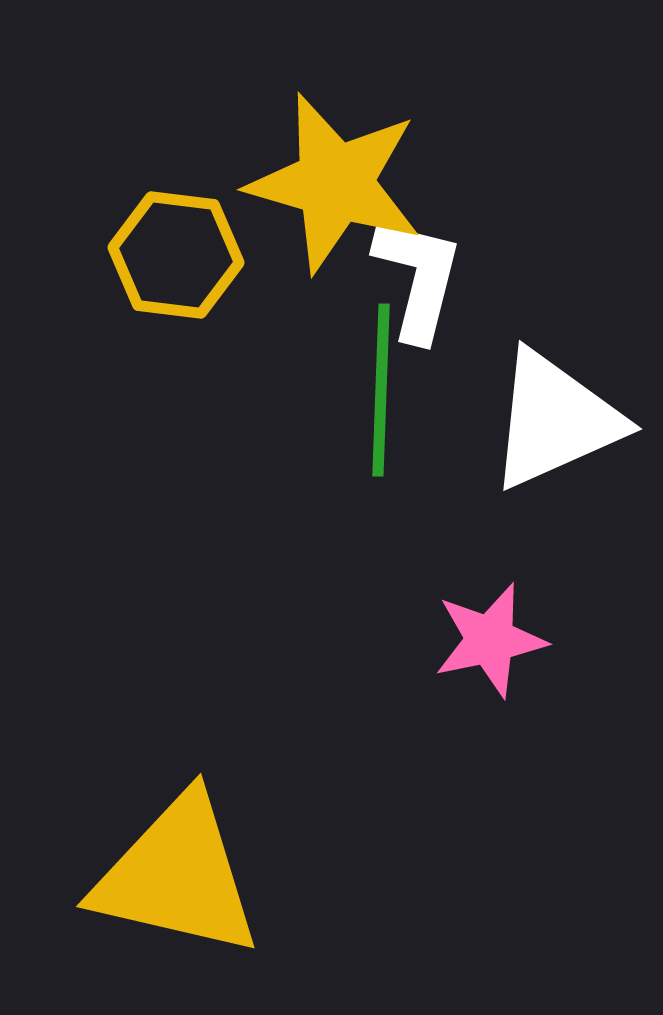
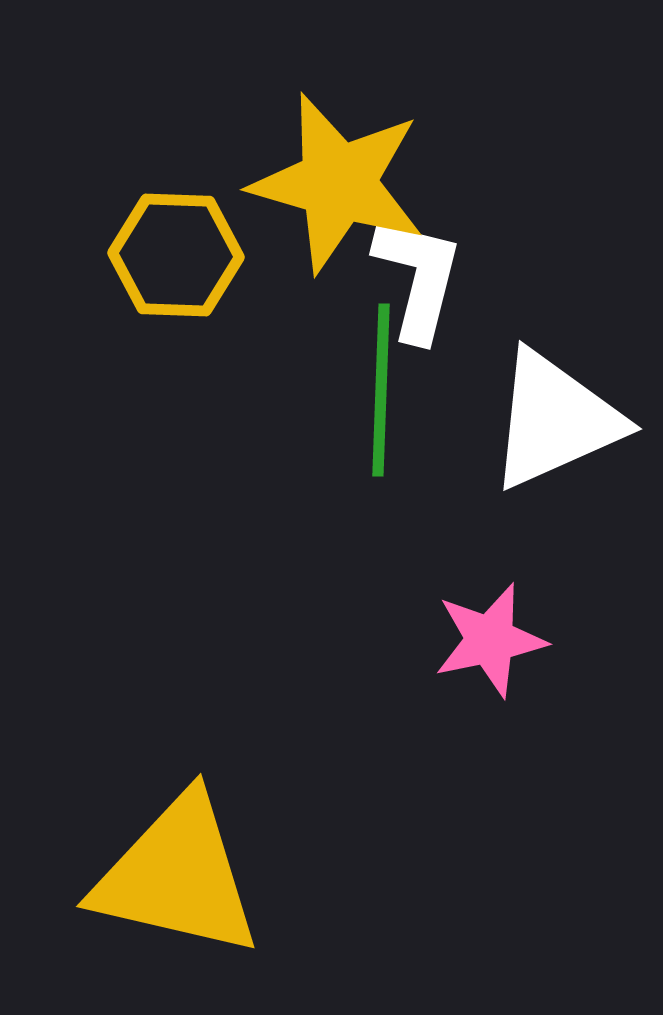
yellow star: moved 3 px right
yellow hexagon: rotated 5 degrees counterclockwise
